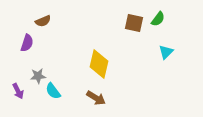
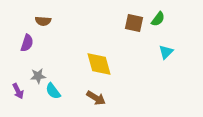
brown semicircle: rotated 28 degrees clockwise
yellow diamond: rotated 28 degrees counterclockwise
